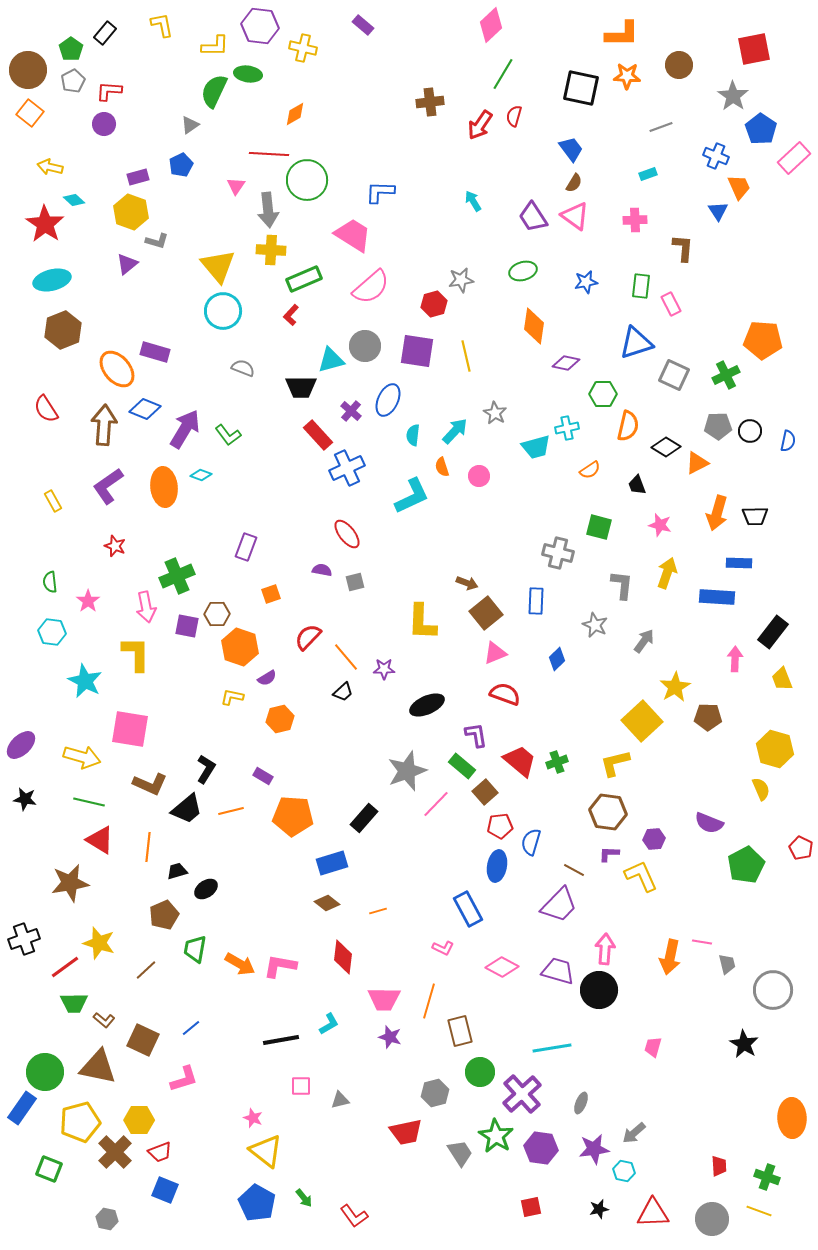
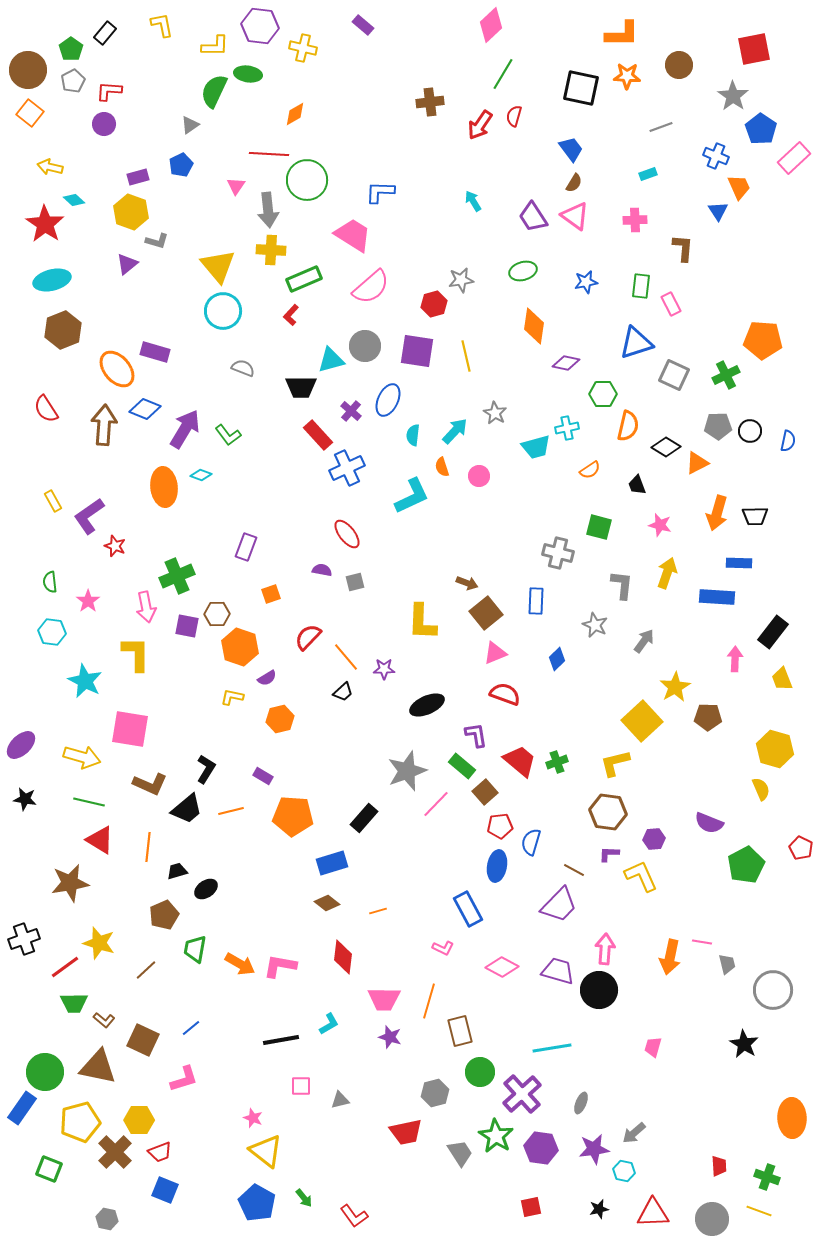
purple L-shape at (108, 486): moved 19 px left, 30 px down
